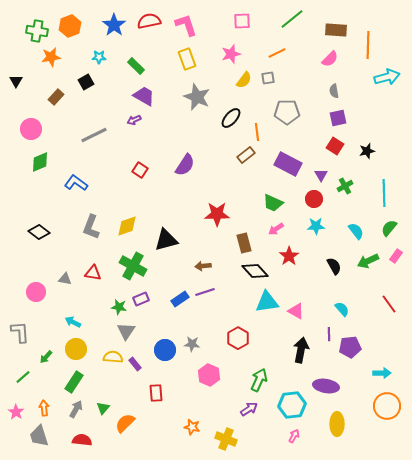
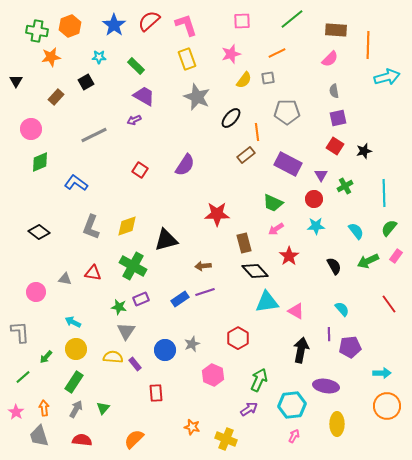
red semicircle at (149, 21): rotated 30 degrees counterclockwise
black star at (367, 151): moved 3 px left
gray star at (192, 344): rotated 28 degrees counterclockwise
pink hexagon at (209, 375): moved 4 px right
orange semicircle at (125, 423): moved 9 px right, 16 px down
